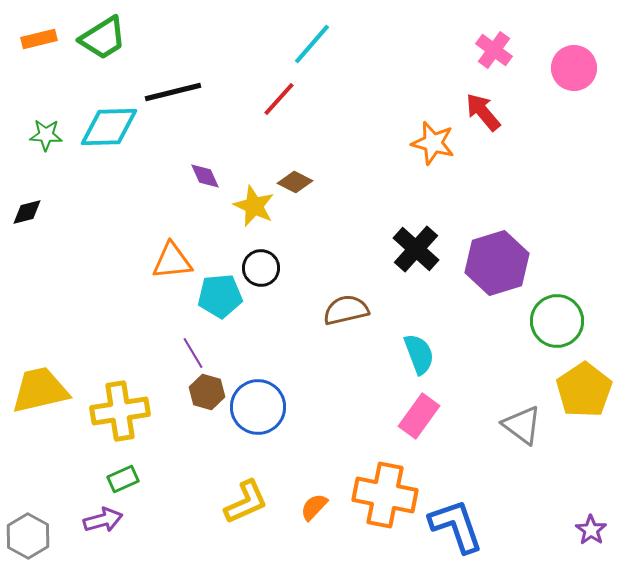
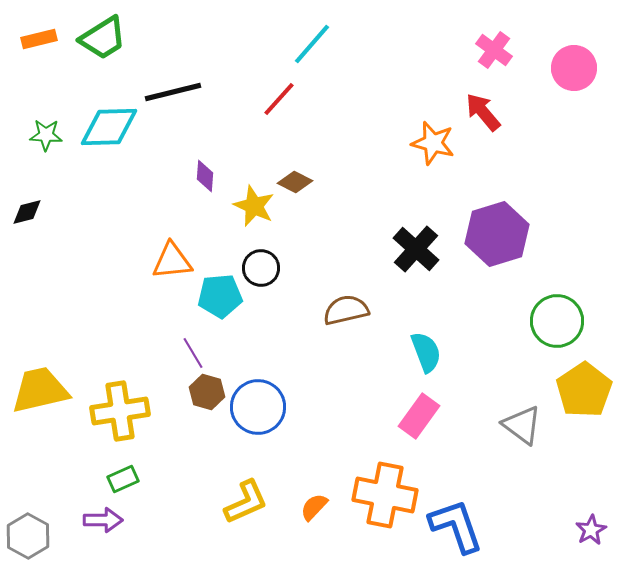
purple diamond: rotated 28 degrees clockwise
purple hexagon: moved 29 px up
cyan semicircle: moved 7 px right, 2 px up
purple arrow: rotated 15 degrees clockwise
purple star: rotated 8 degrees clockwise
